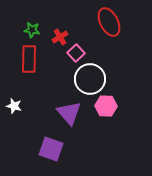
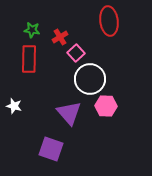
red ellipse: moved 1 px up; rotated 20 degrees clockwise
